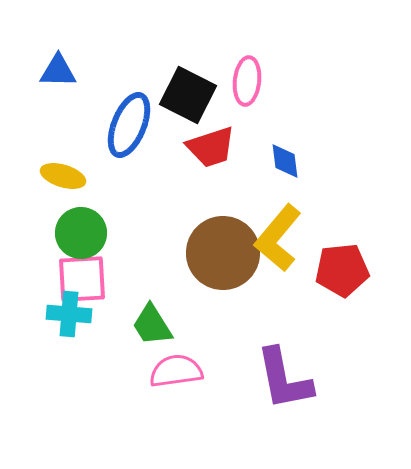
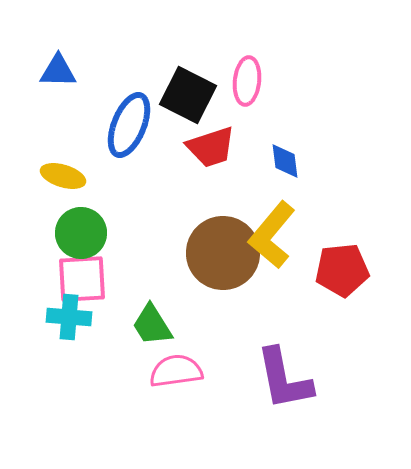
yellow L-shape: moved 6 px left, 3 px up
cyan cross: moved 3 px down
